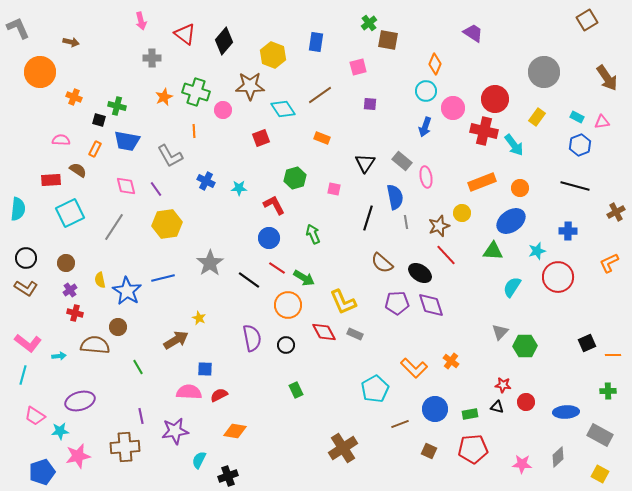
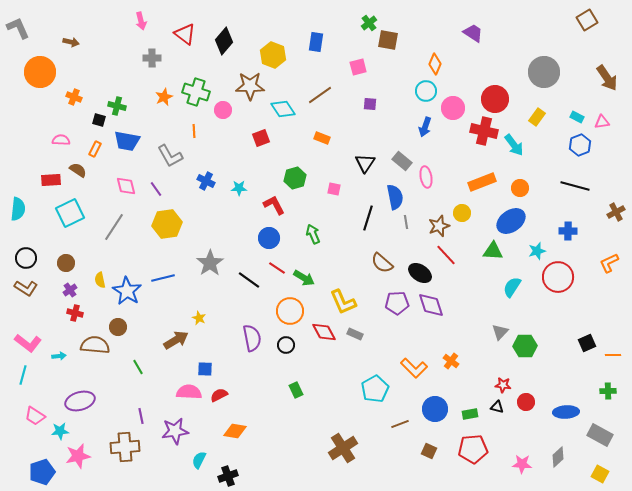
orange circle at (288, 305): moved 2 px right, 6 px down
